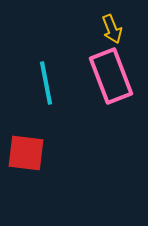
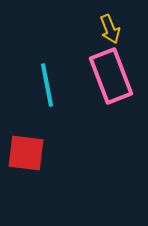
yellow arrow: moved 2 px left
cyan line: moved 1 px right, 2 px down
